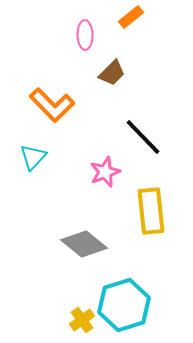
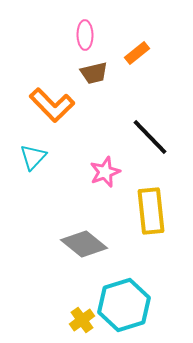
orange rectangle: moved 6 px right, 36 px down
brown trapezoid: moved 18 px left; rotated 32 degrees clockwise
black line: moved 7 px right
